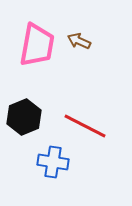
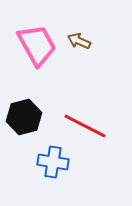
pink trapezoid: rotated 39 degrees counterclockwise
black hexagon: rotated 8 degrees clockwise
